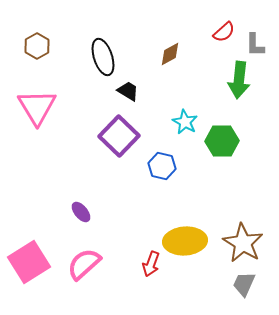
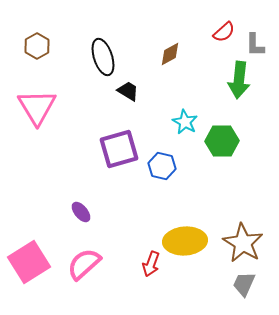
purple square: moved 13 px down; rotated 30 degrees clockwise
